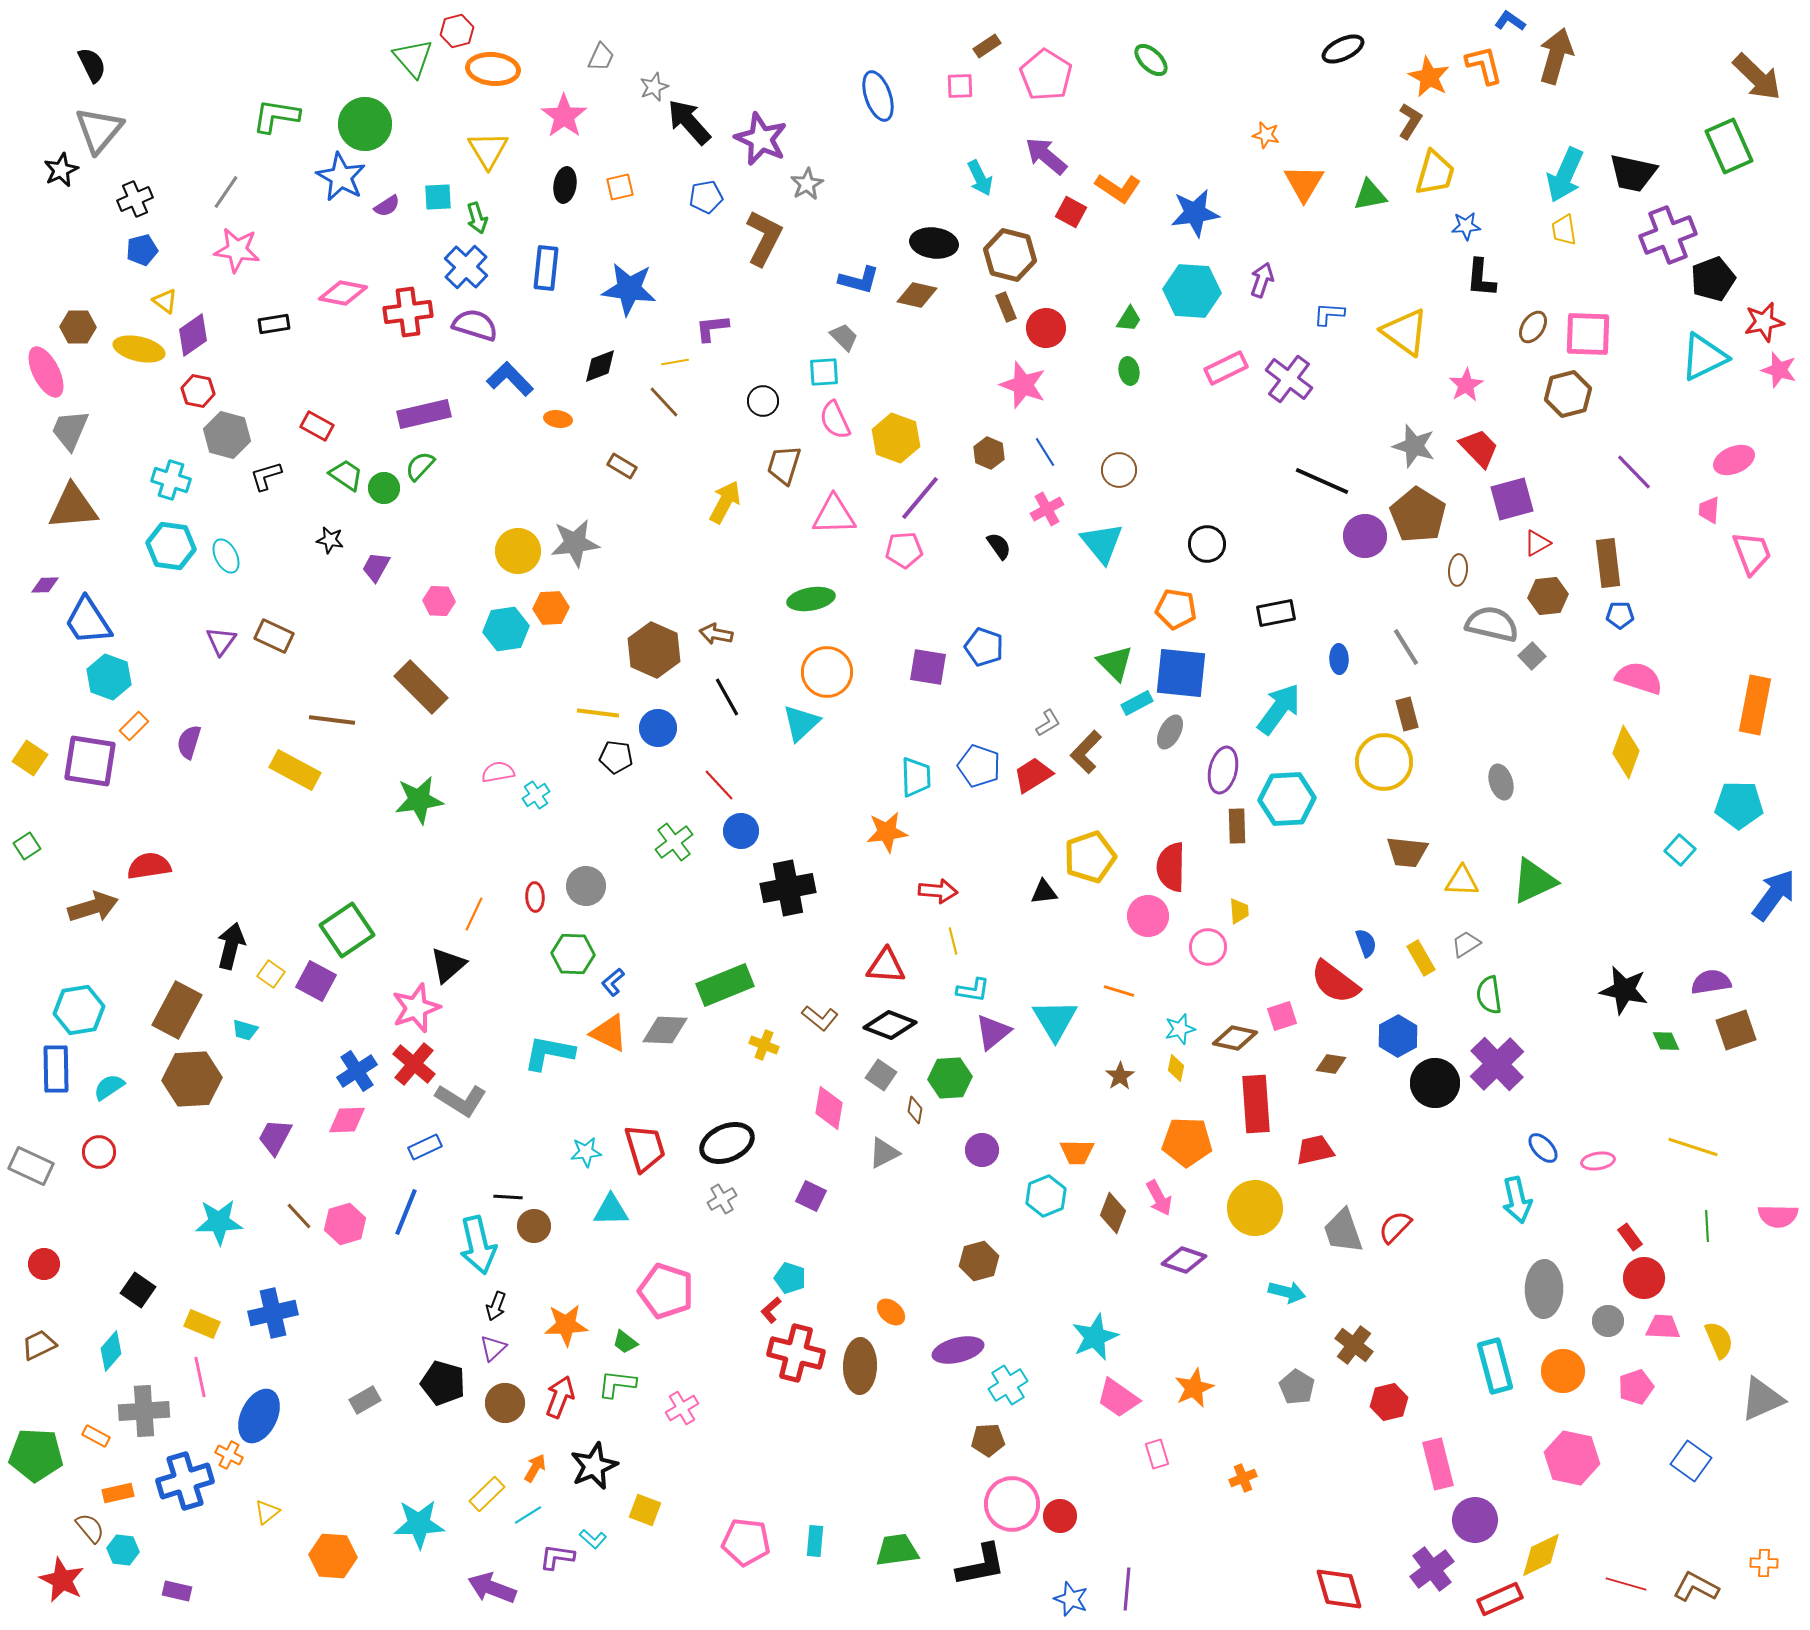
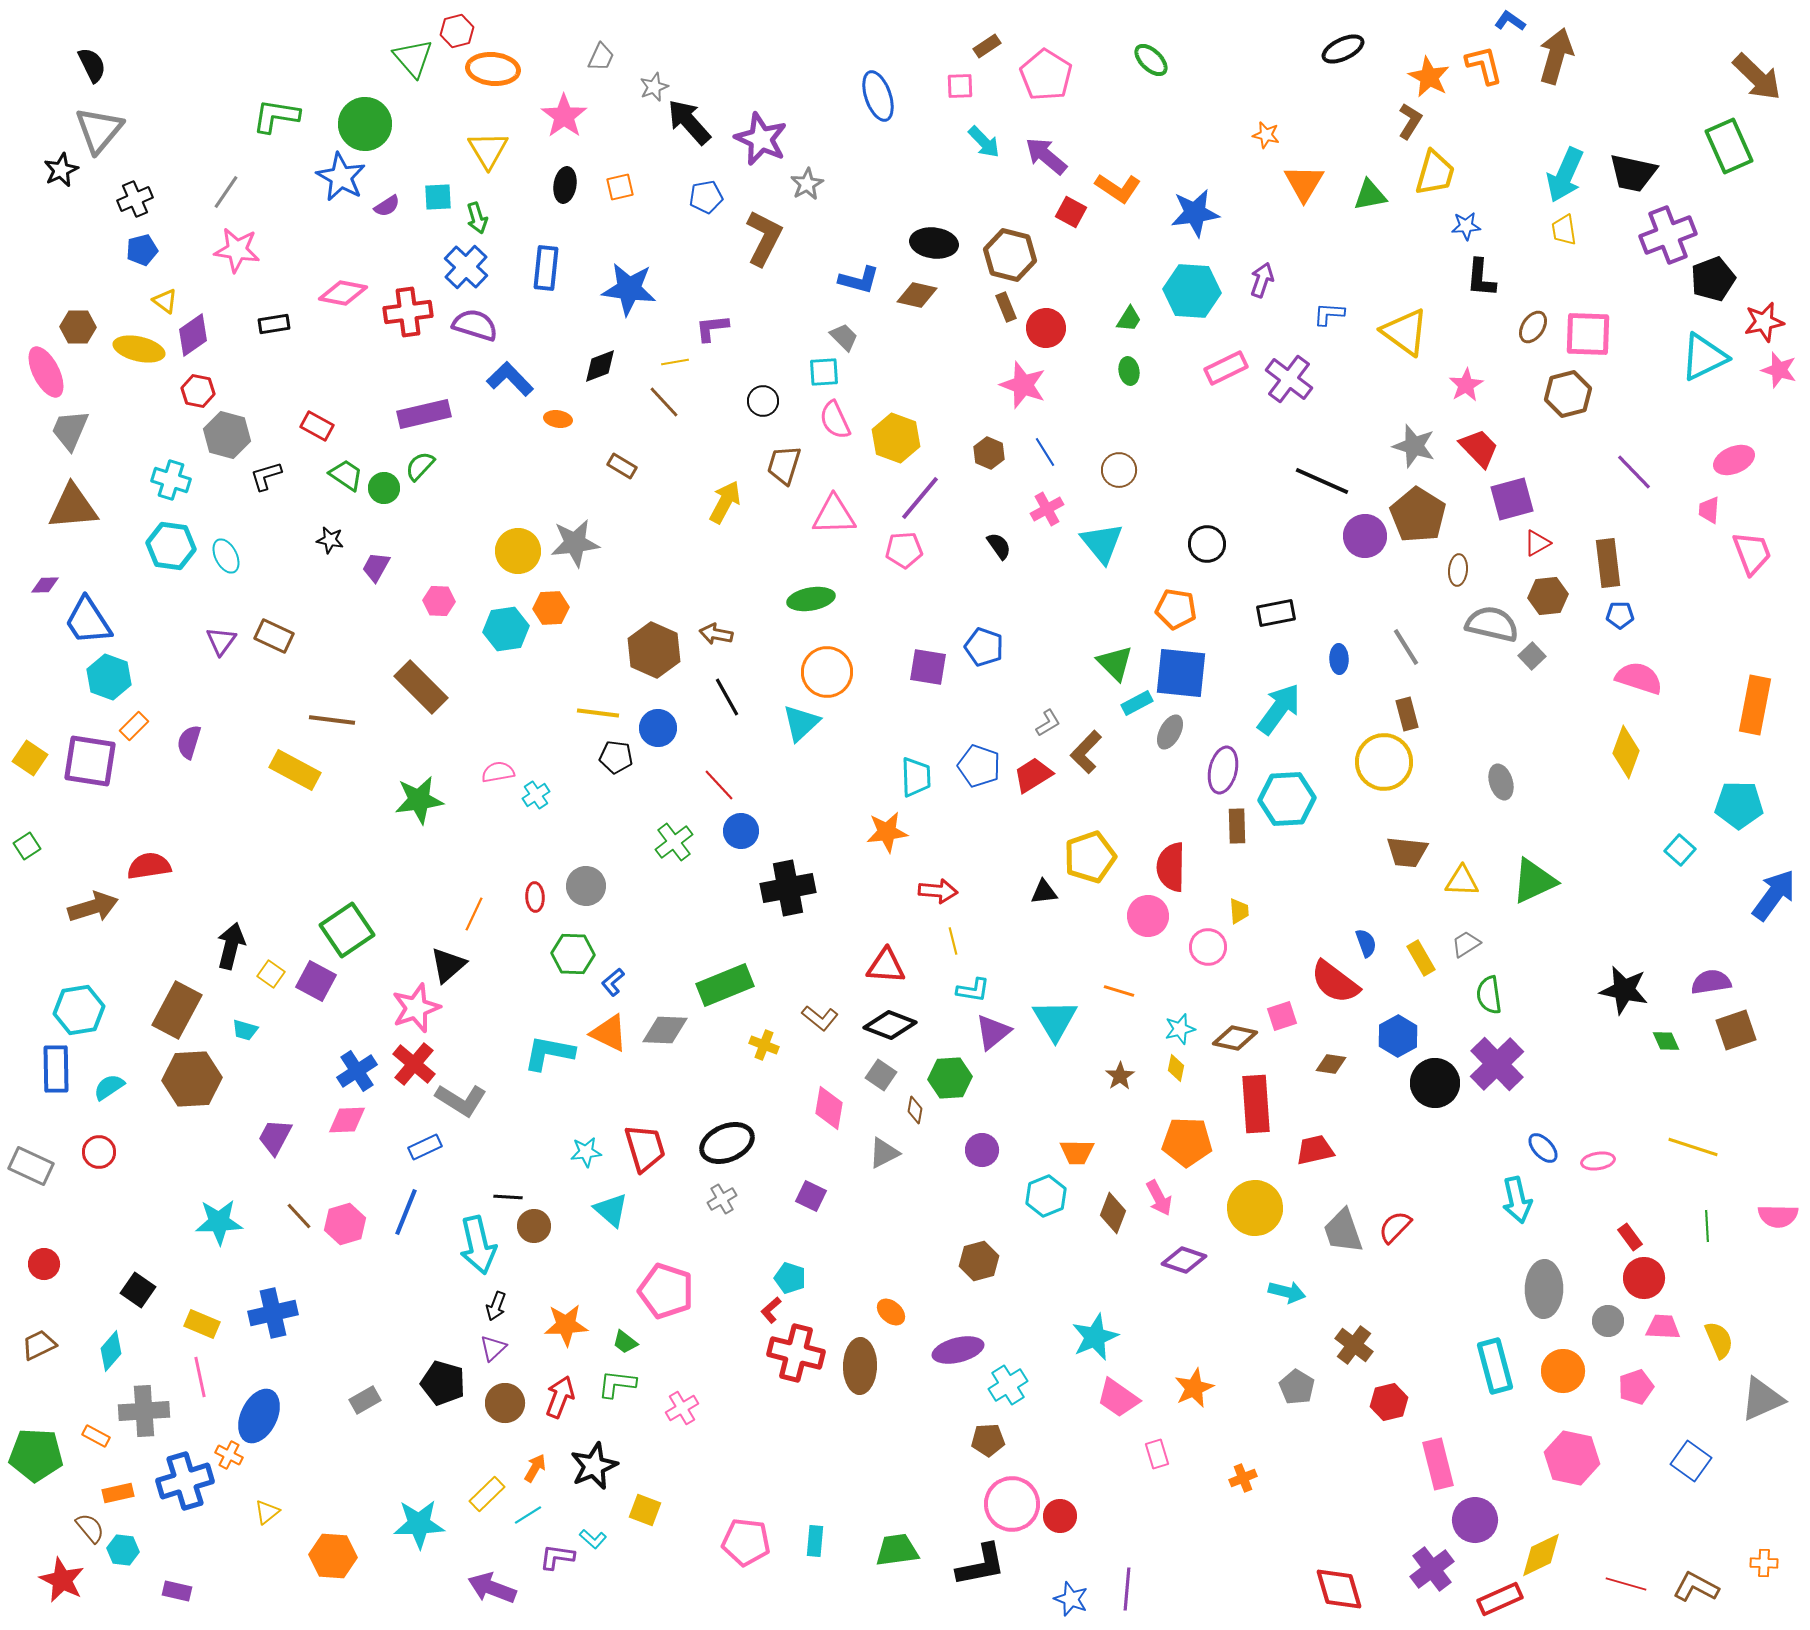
cyan arrow at (980, 178): moved 4 px right, 36 px up; rotated 18 degrees counterclockwise
cyan triangle at (611, 1210): rotated 42 degrees clockwise
